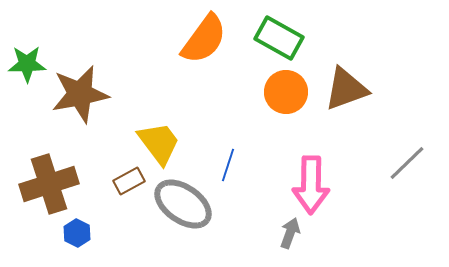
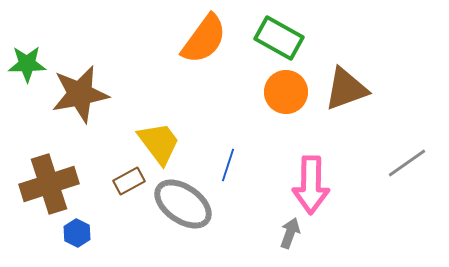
gray line: rotated 9 degrees clockwise
